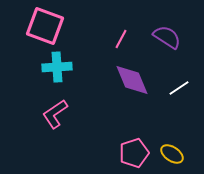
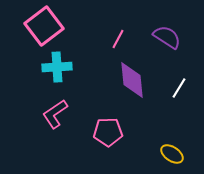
pink square: moved 1 px left; rotated 33 degrees clockwise
pink line: moved 3 px left
purple diamond: rotated 18 degrees clockwise
white line: rotated 25 degrees counterclockwise
pink pentagon: moved 26 px left, 21 px up; rotated 16 degrees clockwise
